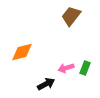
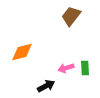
green rectangle: rotated 24 degrees counterclockwise
black arrow: moved 2 px down
